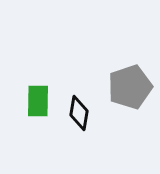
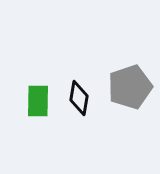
black diamond: moved 15 px up
